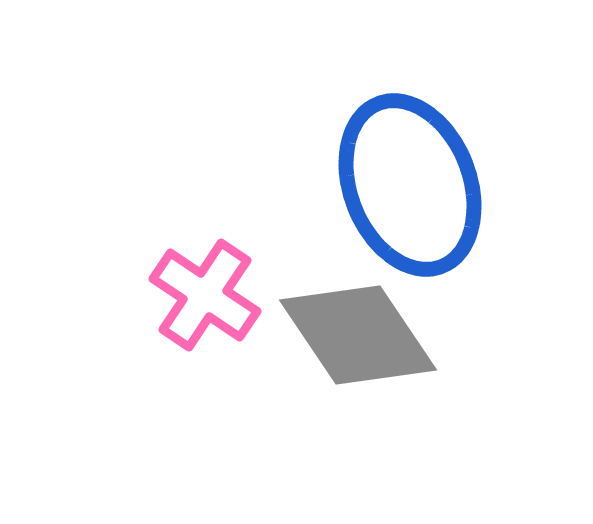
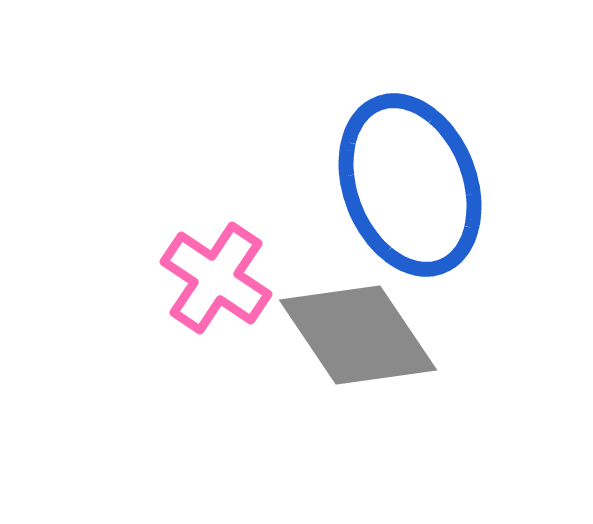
pink cross: moved 11 px right, 17 px up
